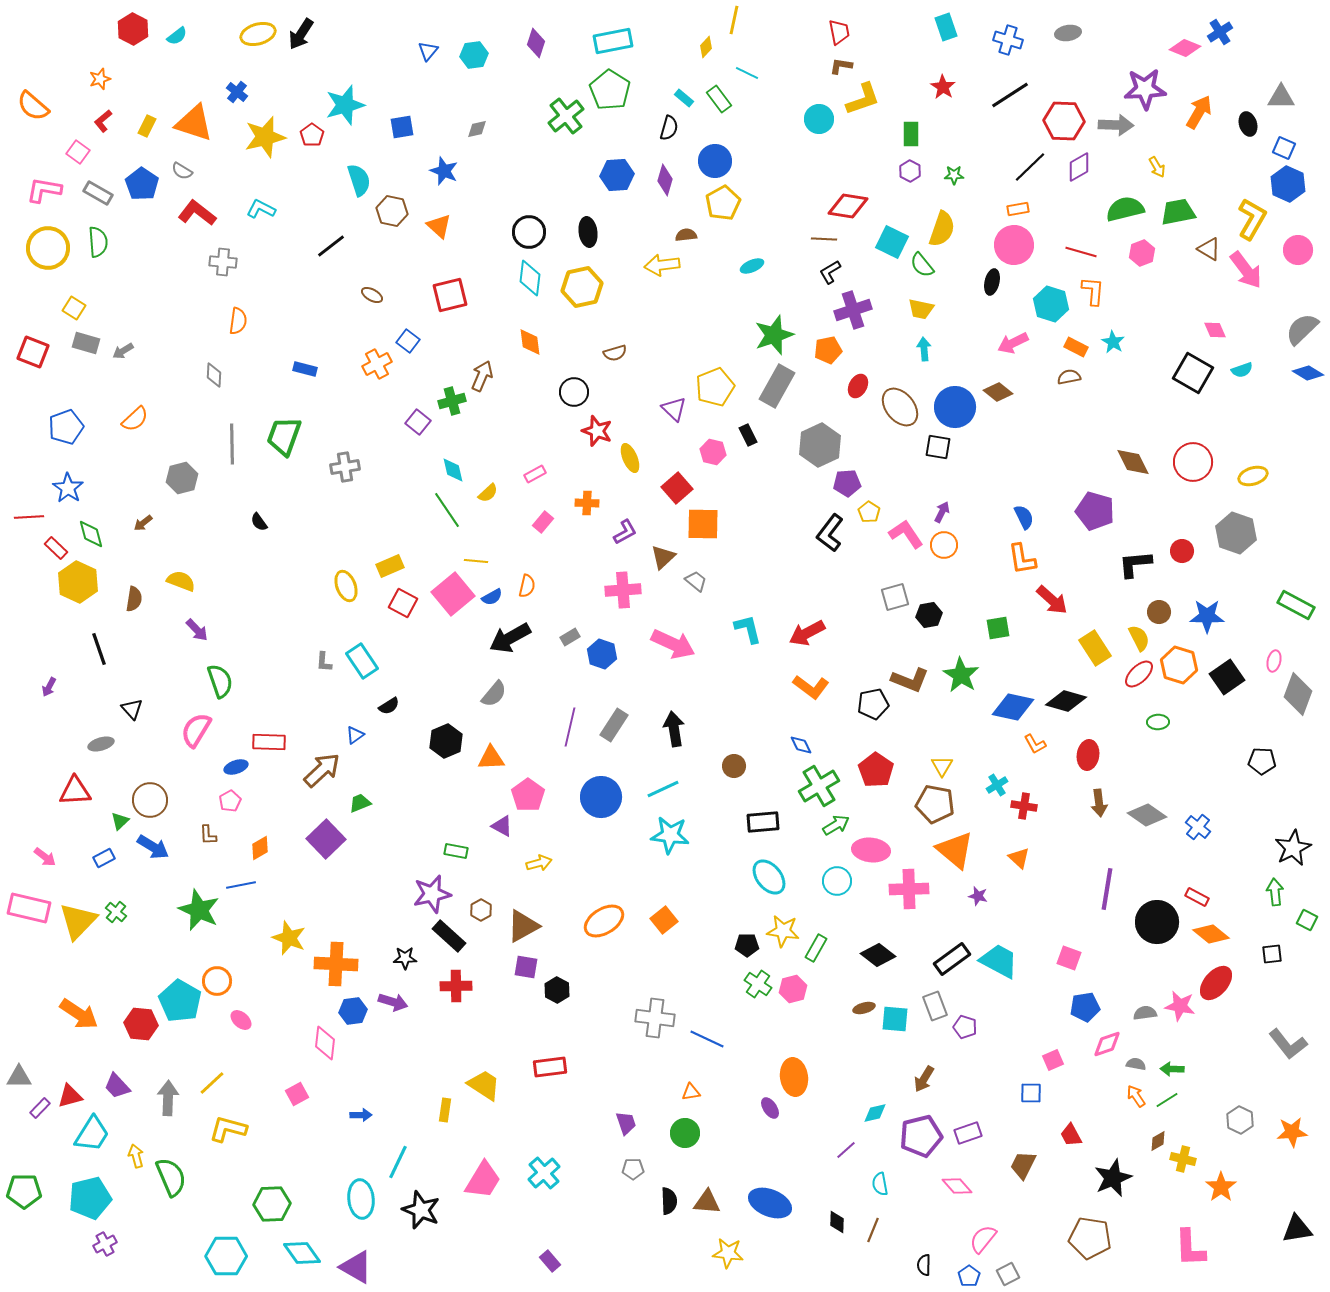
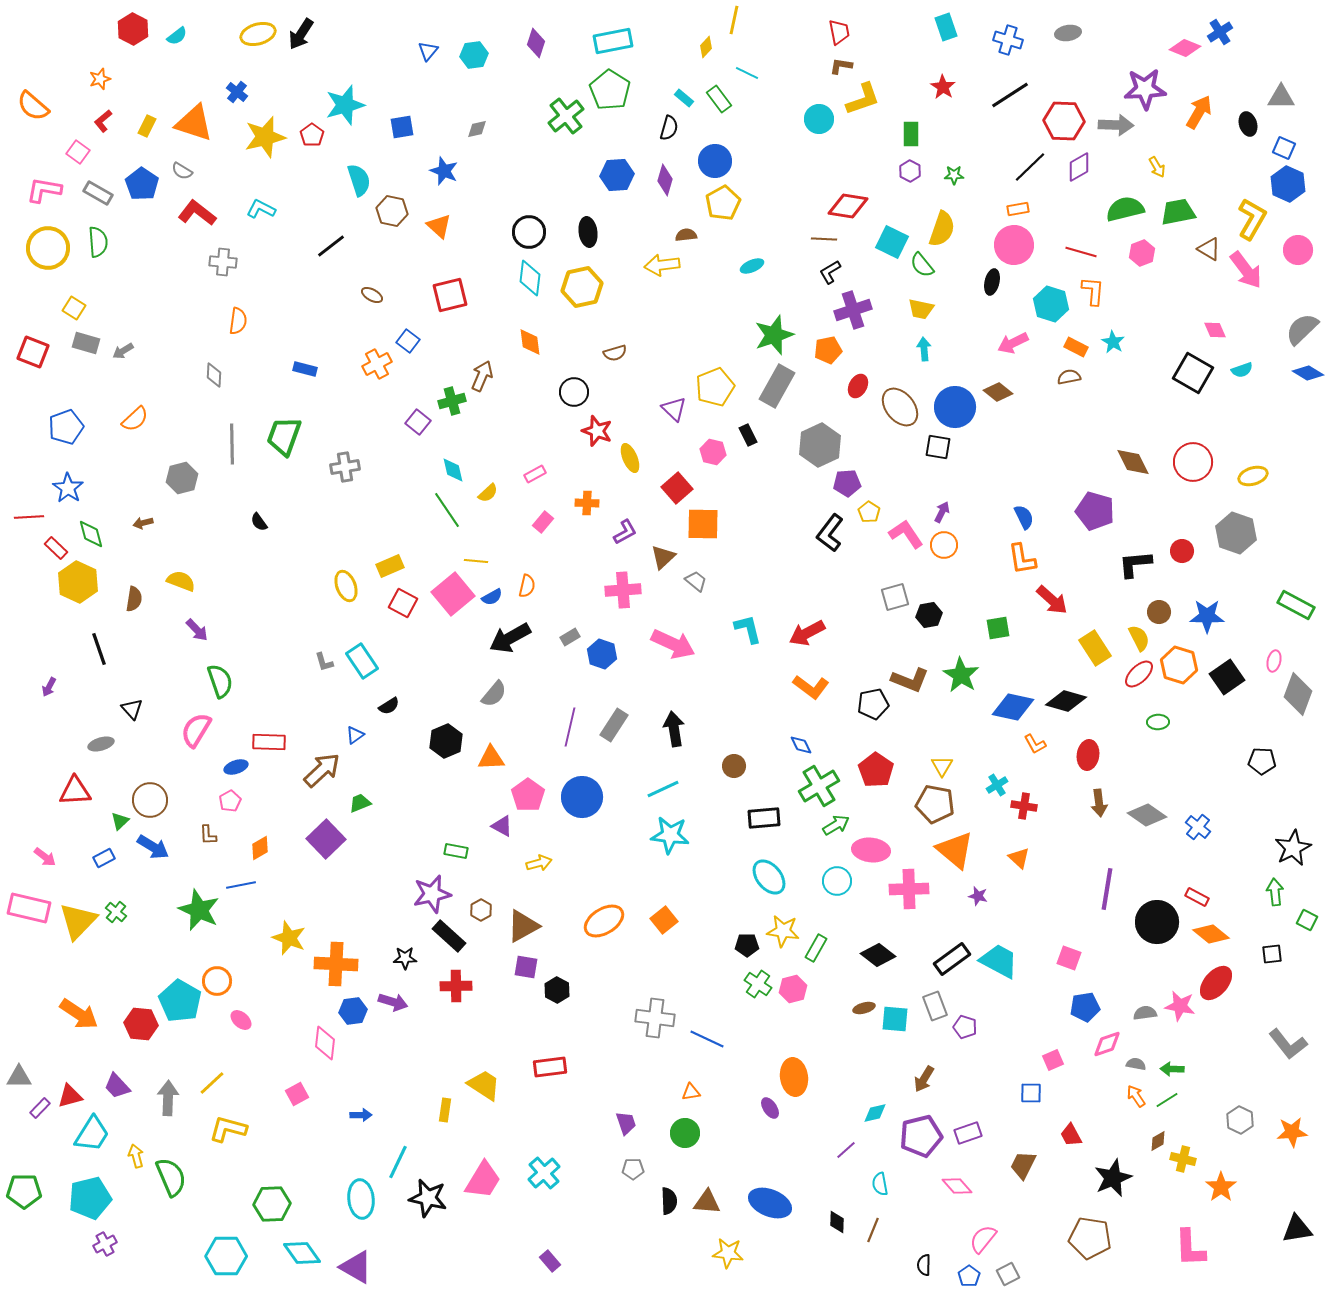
brown arrow at (143, 523): rotated 24 degrees clockwise
gray L-shape at (324, 662): rotated 20 degrees counterclockwise
blue circle at (601, 797): moved 19 px left
black rectangle at (763, 822): moved 1 px right, 4 px up
black star at (421, 1210): moved 7 px right, 12 px up; rotated 9 degrees counterclockwise
